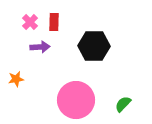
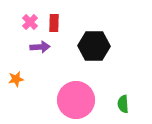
red rectangle: moved 1 px down
green semicircle: rotated 48 degrees counterclockwise
